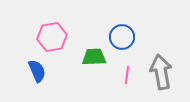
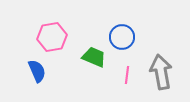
green trapezoid: rotated 25 degrees clockwise
